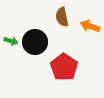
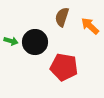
brown semicircle: rotated 30 degrees clockwise
orange arrow: rotated 24 degrees clockwise
red pentagon: rotated 24 degrees counterclockwise
